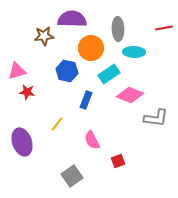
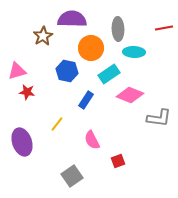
brown star: moved 1 px left; rotated 24 degrees counterclockwise
blue rectangle: rotated 12 degrees clockwise
gray L-shape: moved 3 px right
